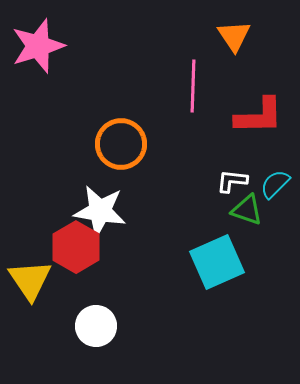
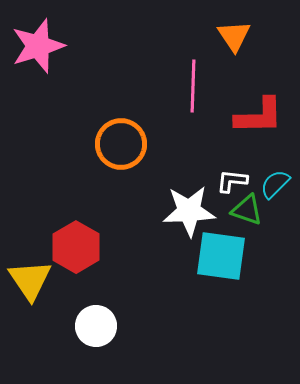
white star: moved 89 px right; rotated 12 degrees counterclockwise
cyan square: moved 4 px right, 6 px up; rotated 32 degrees clockwise
